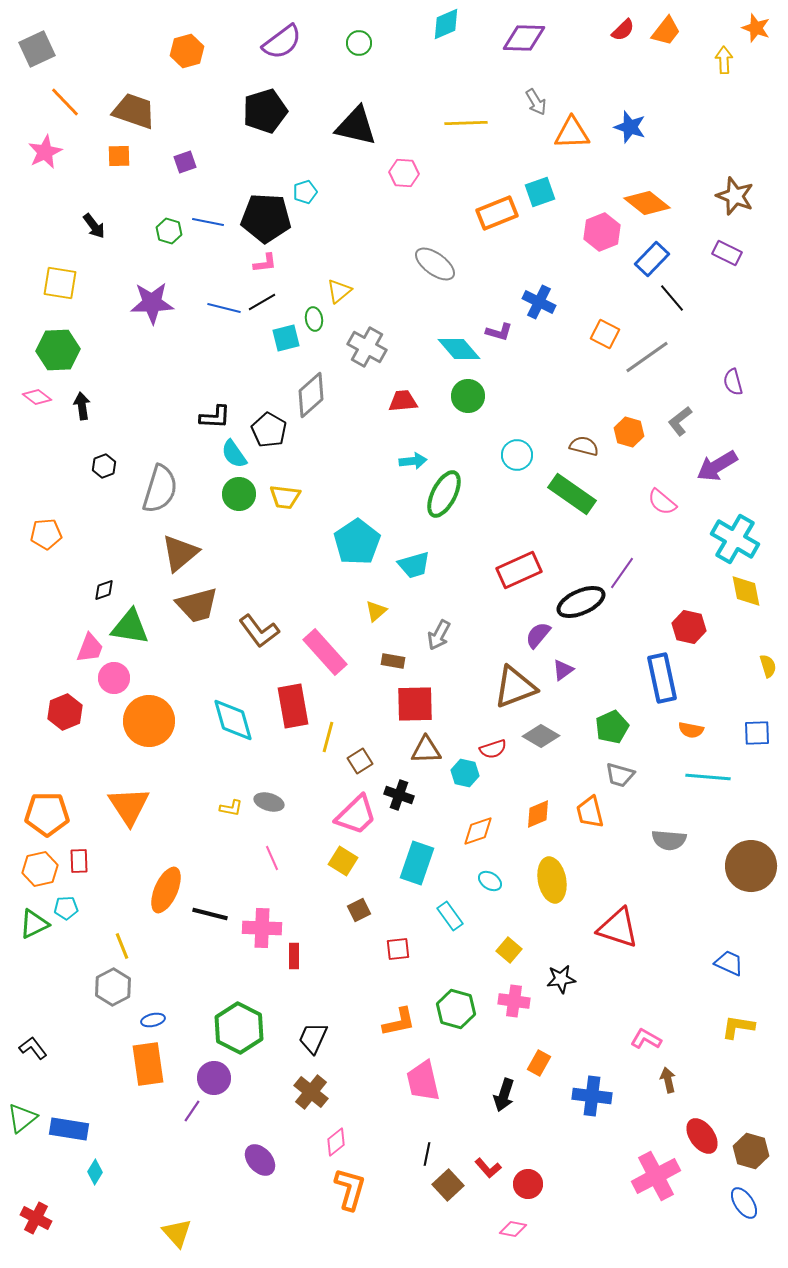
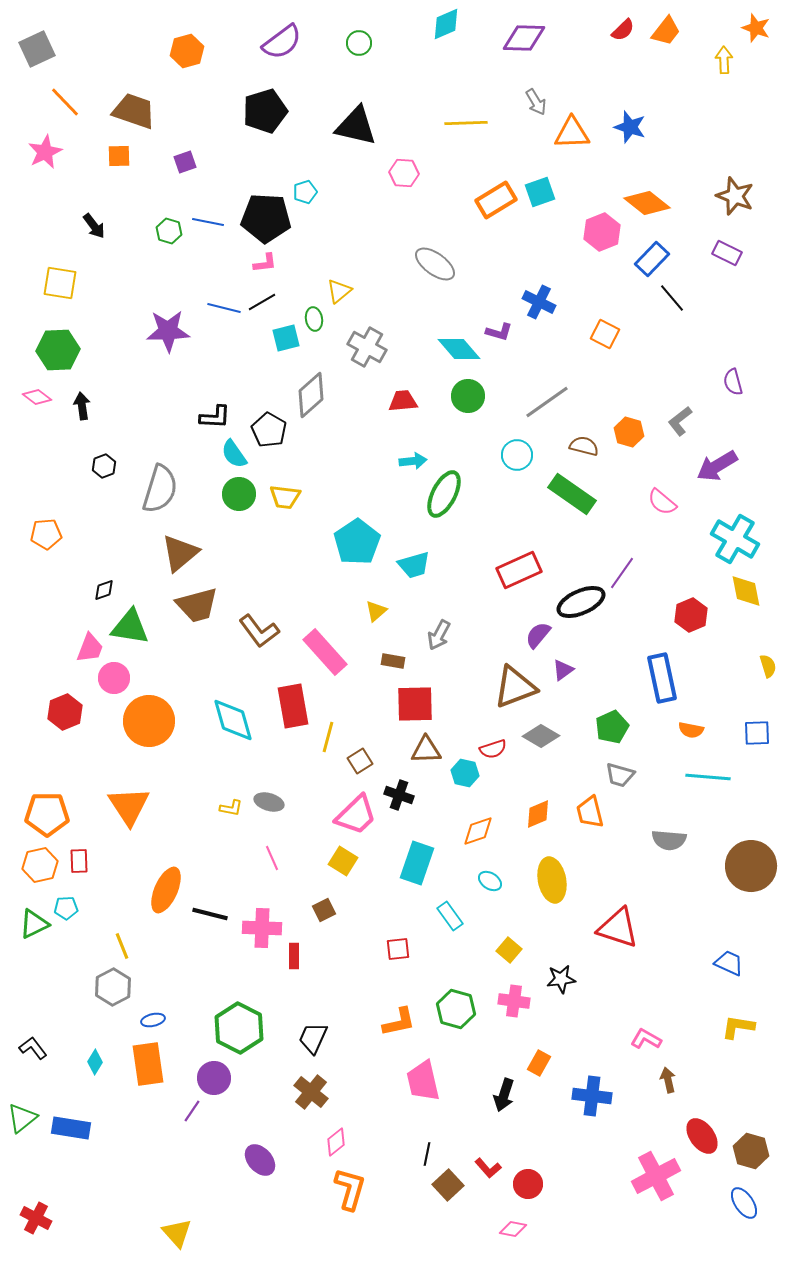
orange rectangle at (497, 213): moved 1 px left, 13 px up; rotated 9 degrees counterclockwise
purple star at (152, 303): moved 16 px right, 28 px down
gray line at (647, 357): moved 100 px left, 45 px down
red hexagon at (689, 627): moved 2 px right, 12 px up; rotated 24 degrees clockwise
orange hexagon at (40, 869): moved 4 px up
brown square at (359, 910): moved 35 px left
blue rectangle at (69, 1129): moved 2 px right, 1 px up
cyan diamond at (95, 1172): moved 110 px up
